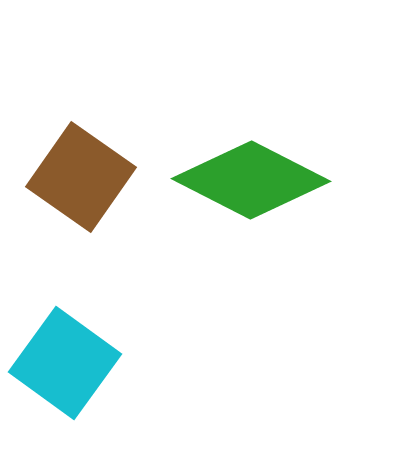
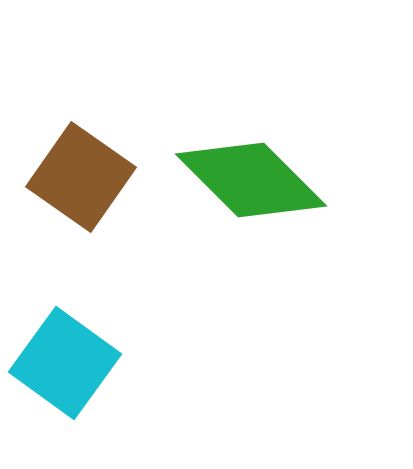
green diamond: rotated 18 degrees clockwise
